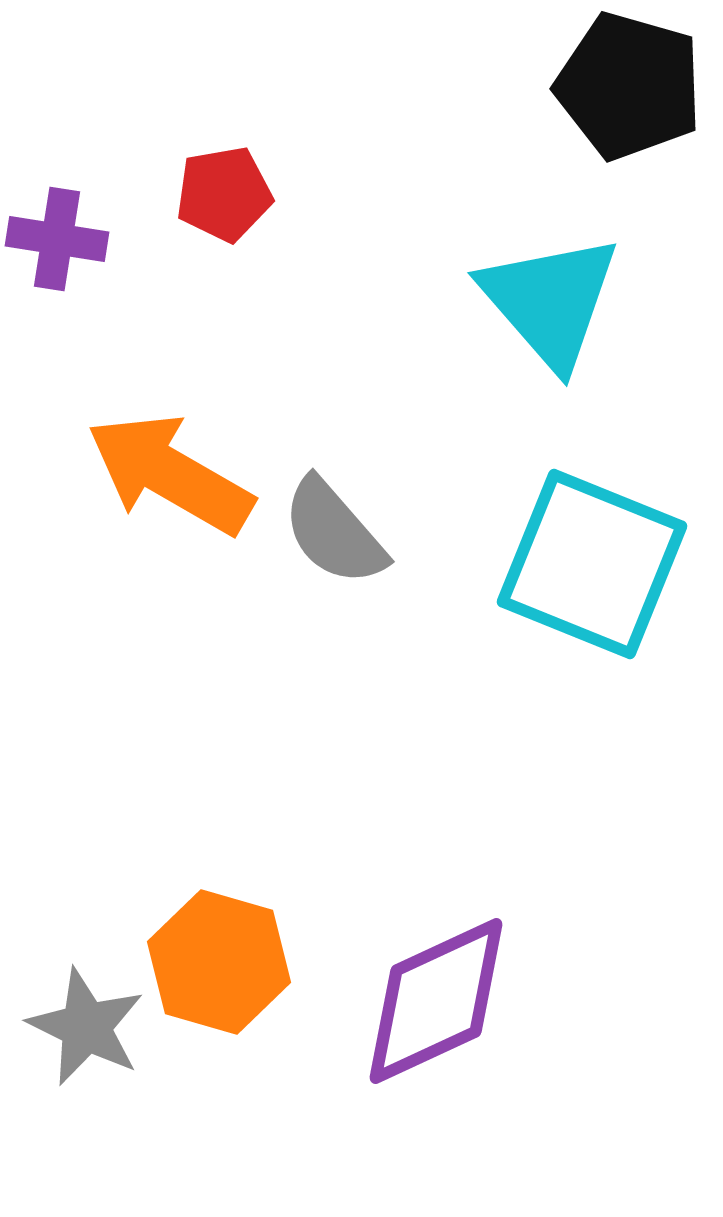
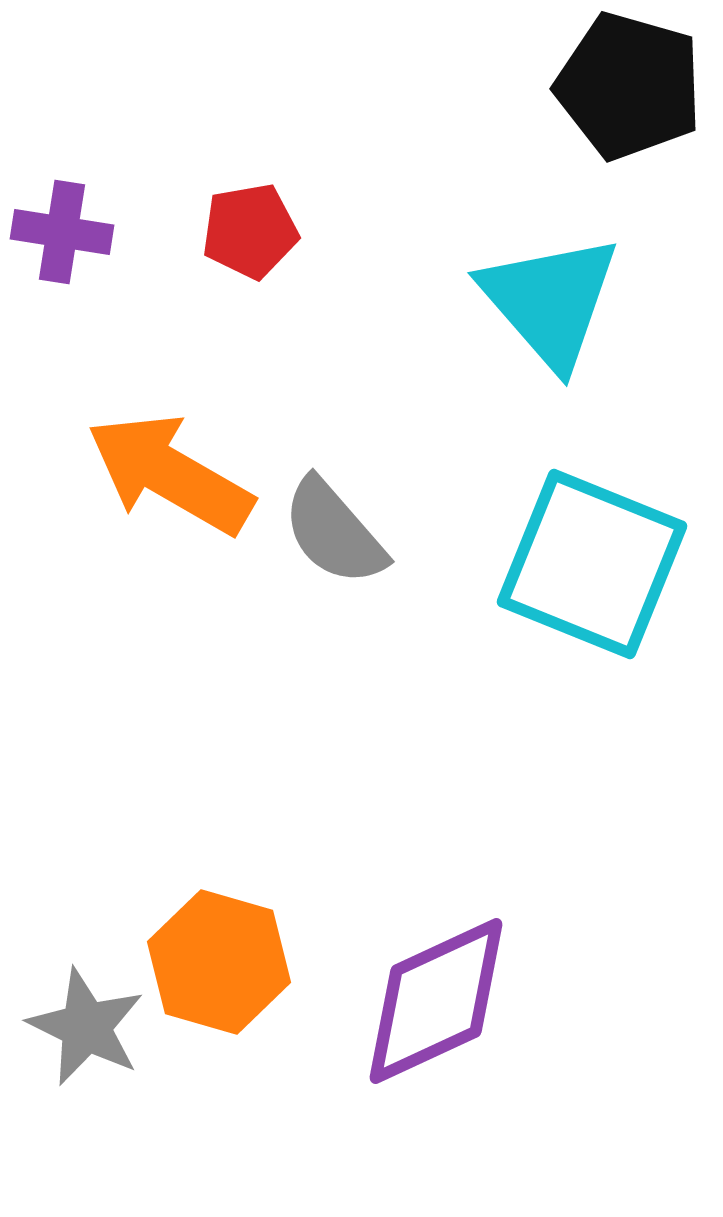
red pentagon: moved 26 px right, 37 px down
purple cross: moved 5 px right, 7 px up
